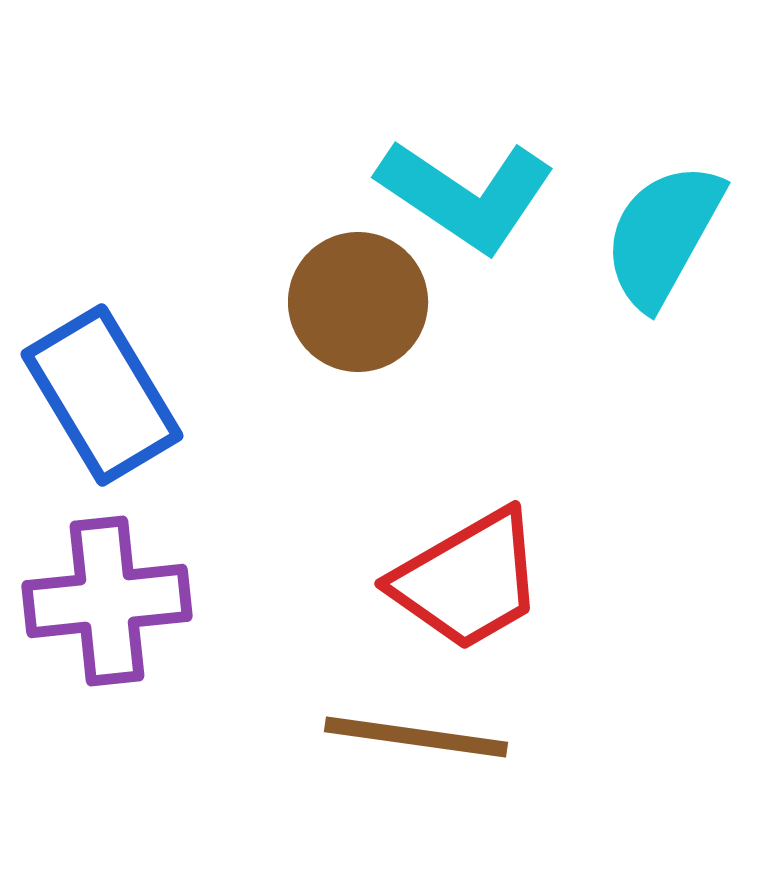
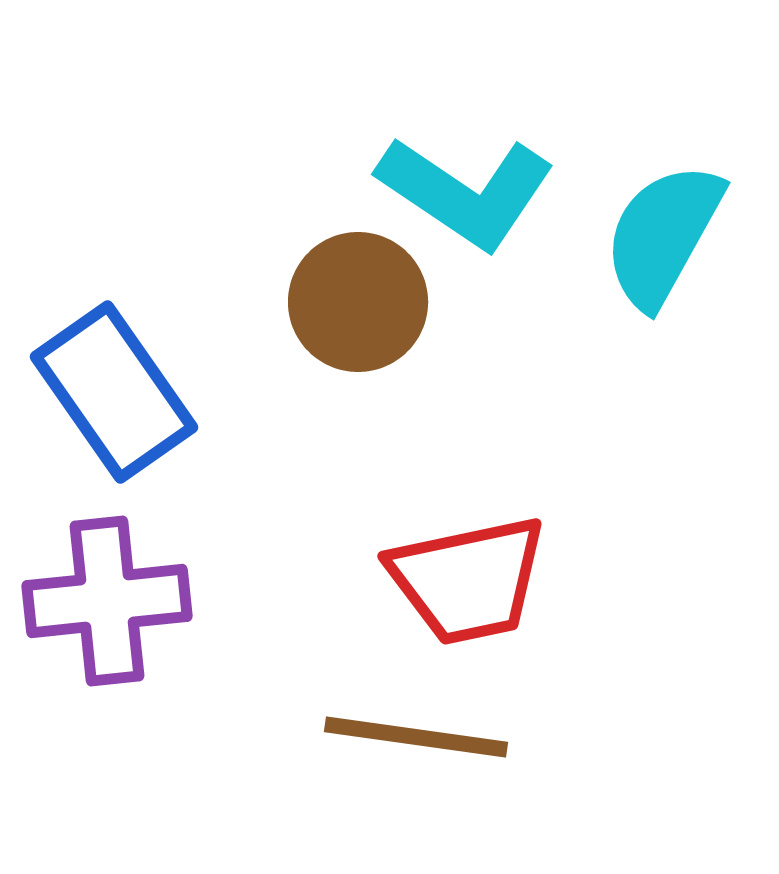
cyan L-shape: moved 3 px up
blue rectangle: moved 12 px right, 3 px up; rotated 4 degrees counterclockwise
red trapezoid: rotated 18 degrees clockwise
